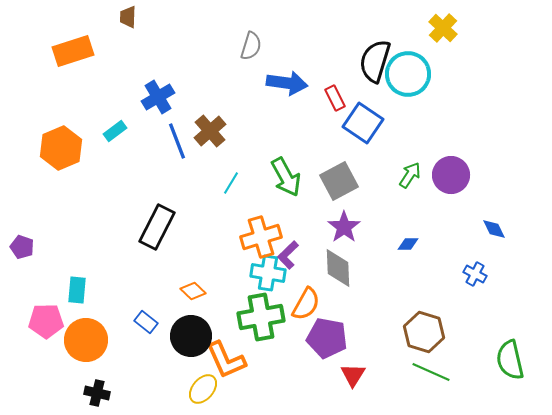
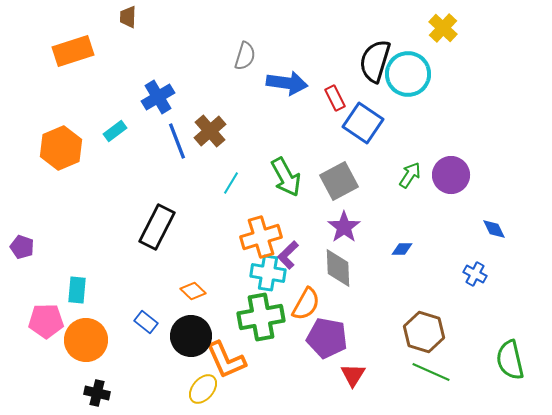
gray semicircle at (251, 46): moved 6 px left, 10 px down
blue diamond at (408, 244): moved 6 px left, 5 px down
